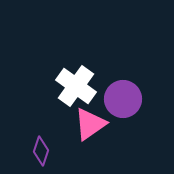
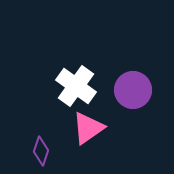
purple circle: moved 10 px right, 9 px up
pink triangle: moved 2 px left, 4 px down
